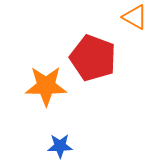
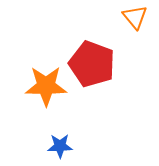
orange triangle: rotated 20 degrees clockwise
red pentagon: moved 1 px left, 6 px down
